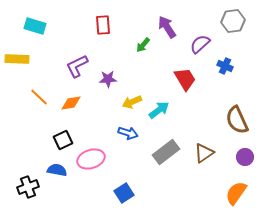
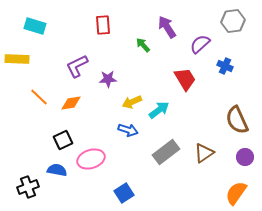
green arrow: rotated 98 degrees clockwise
blue arrow: moved 3 px up
